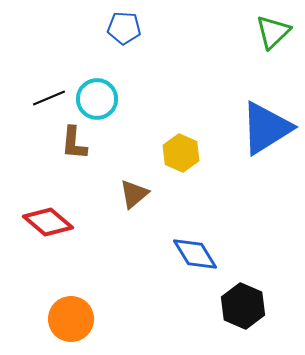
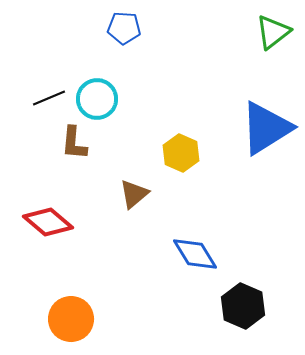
green triangle: rotated 6 degrees clockwise
